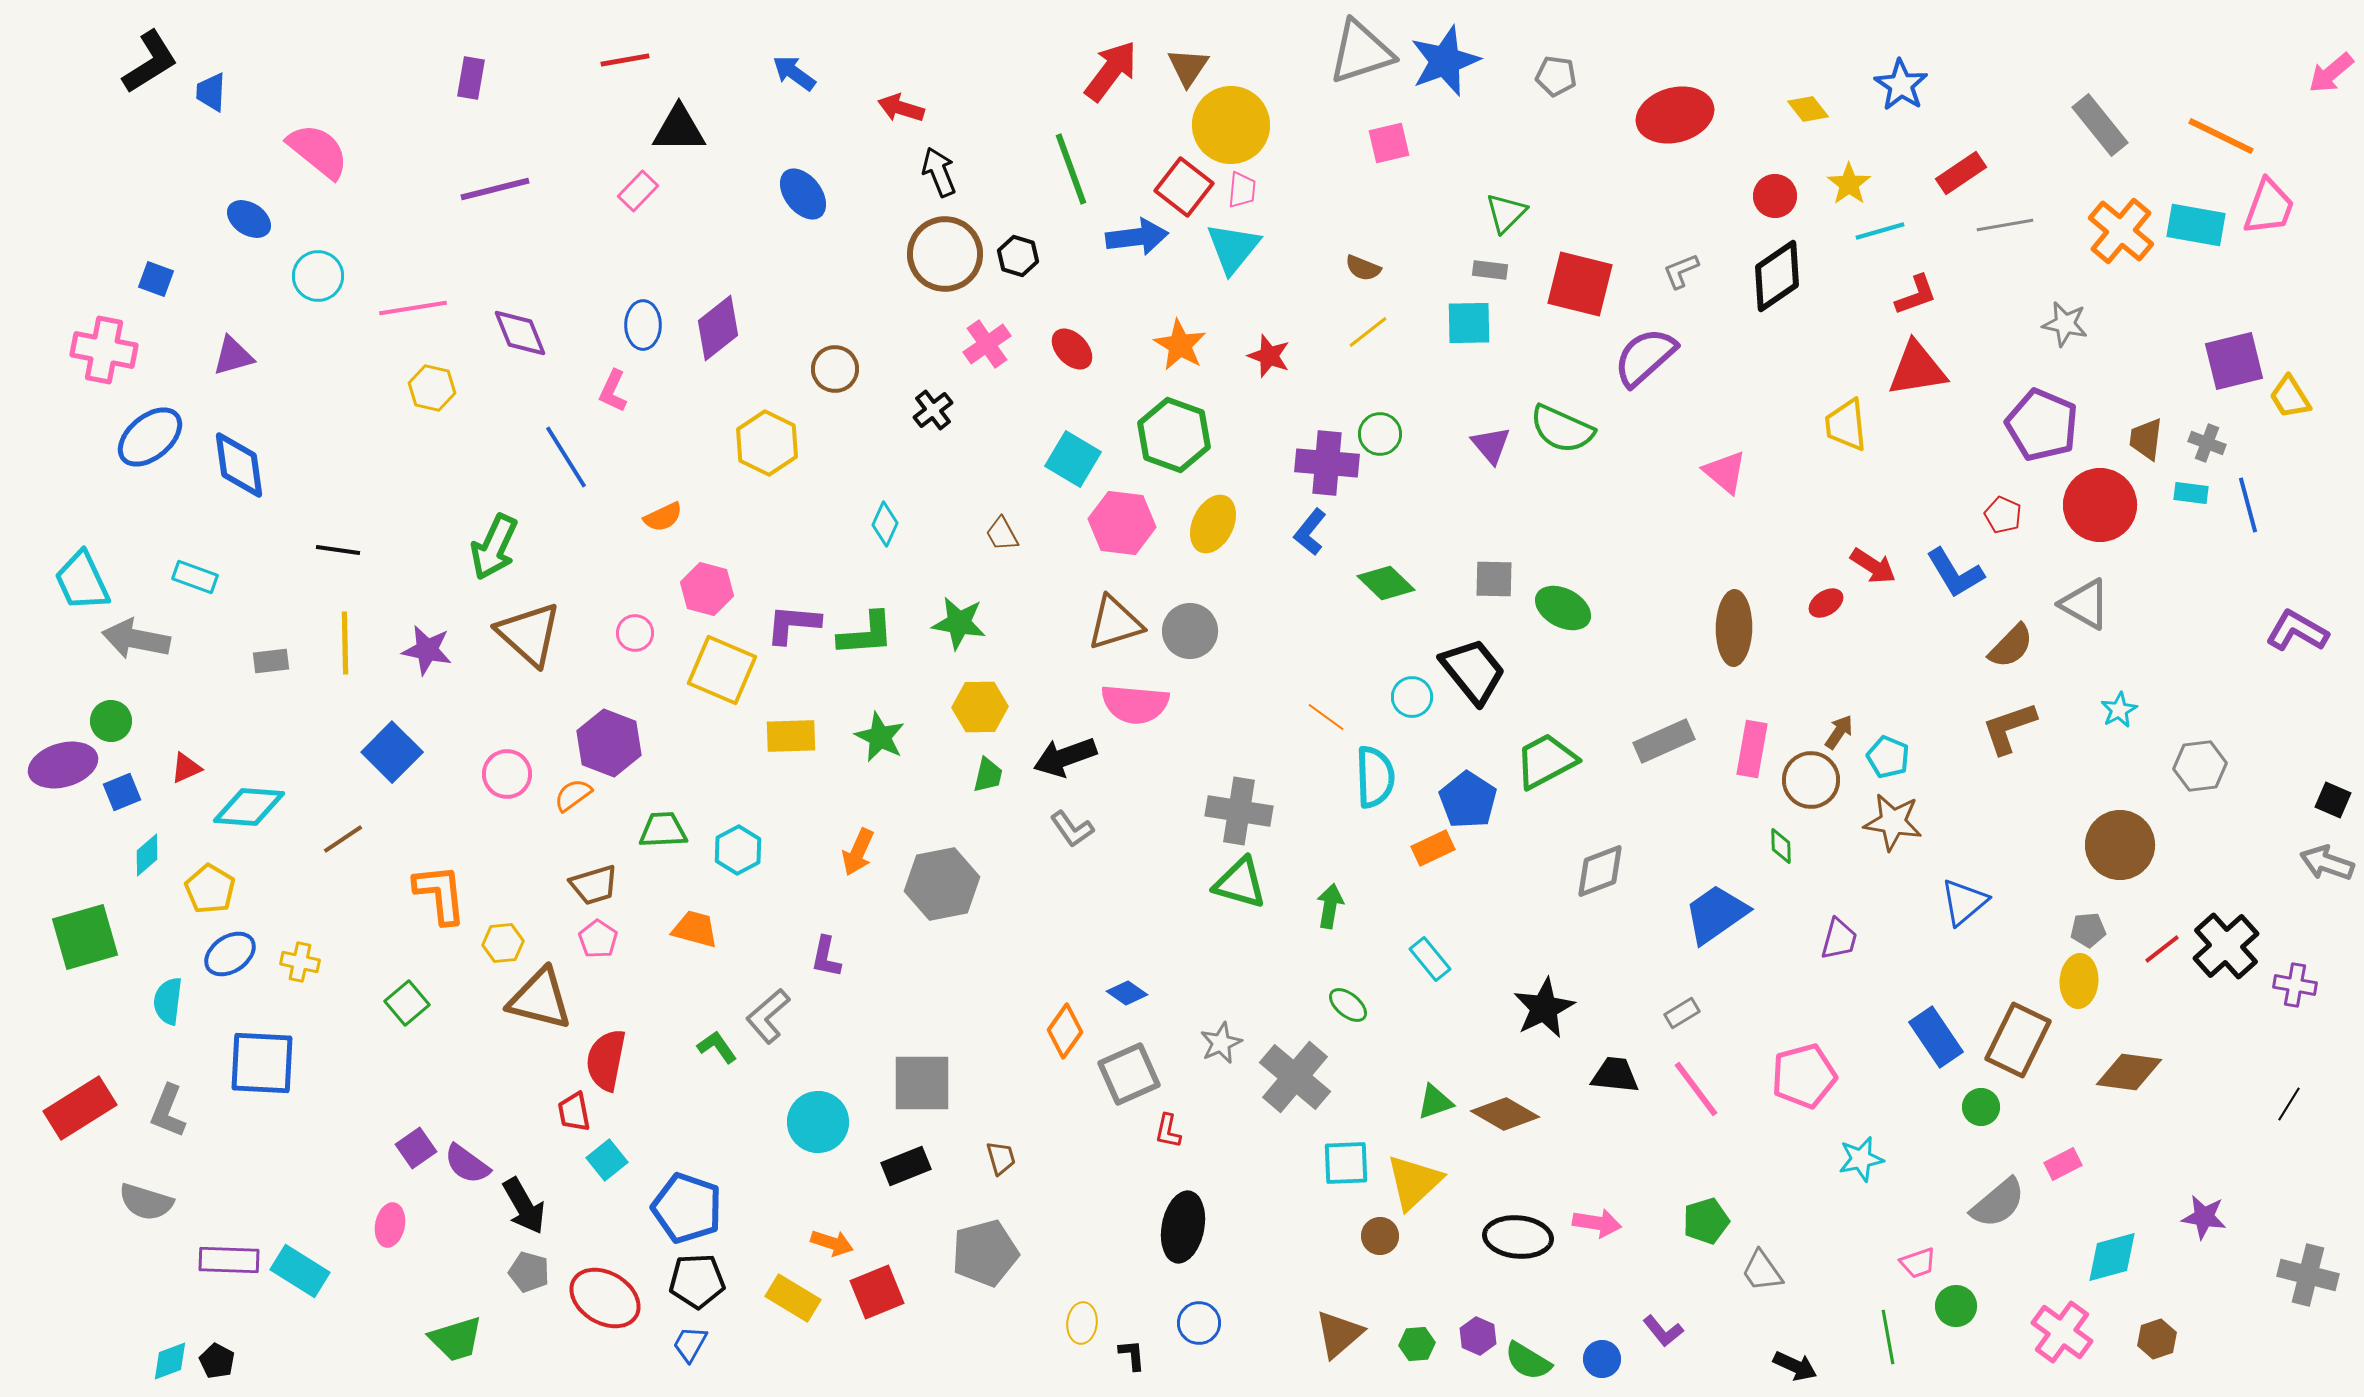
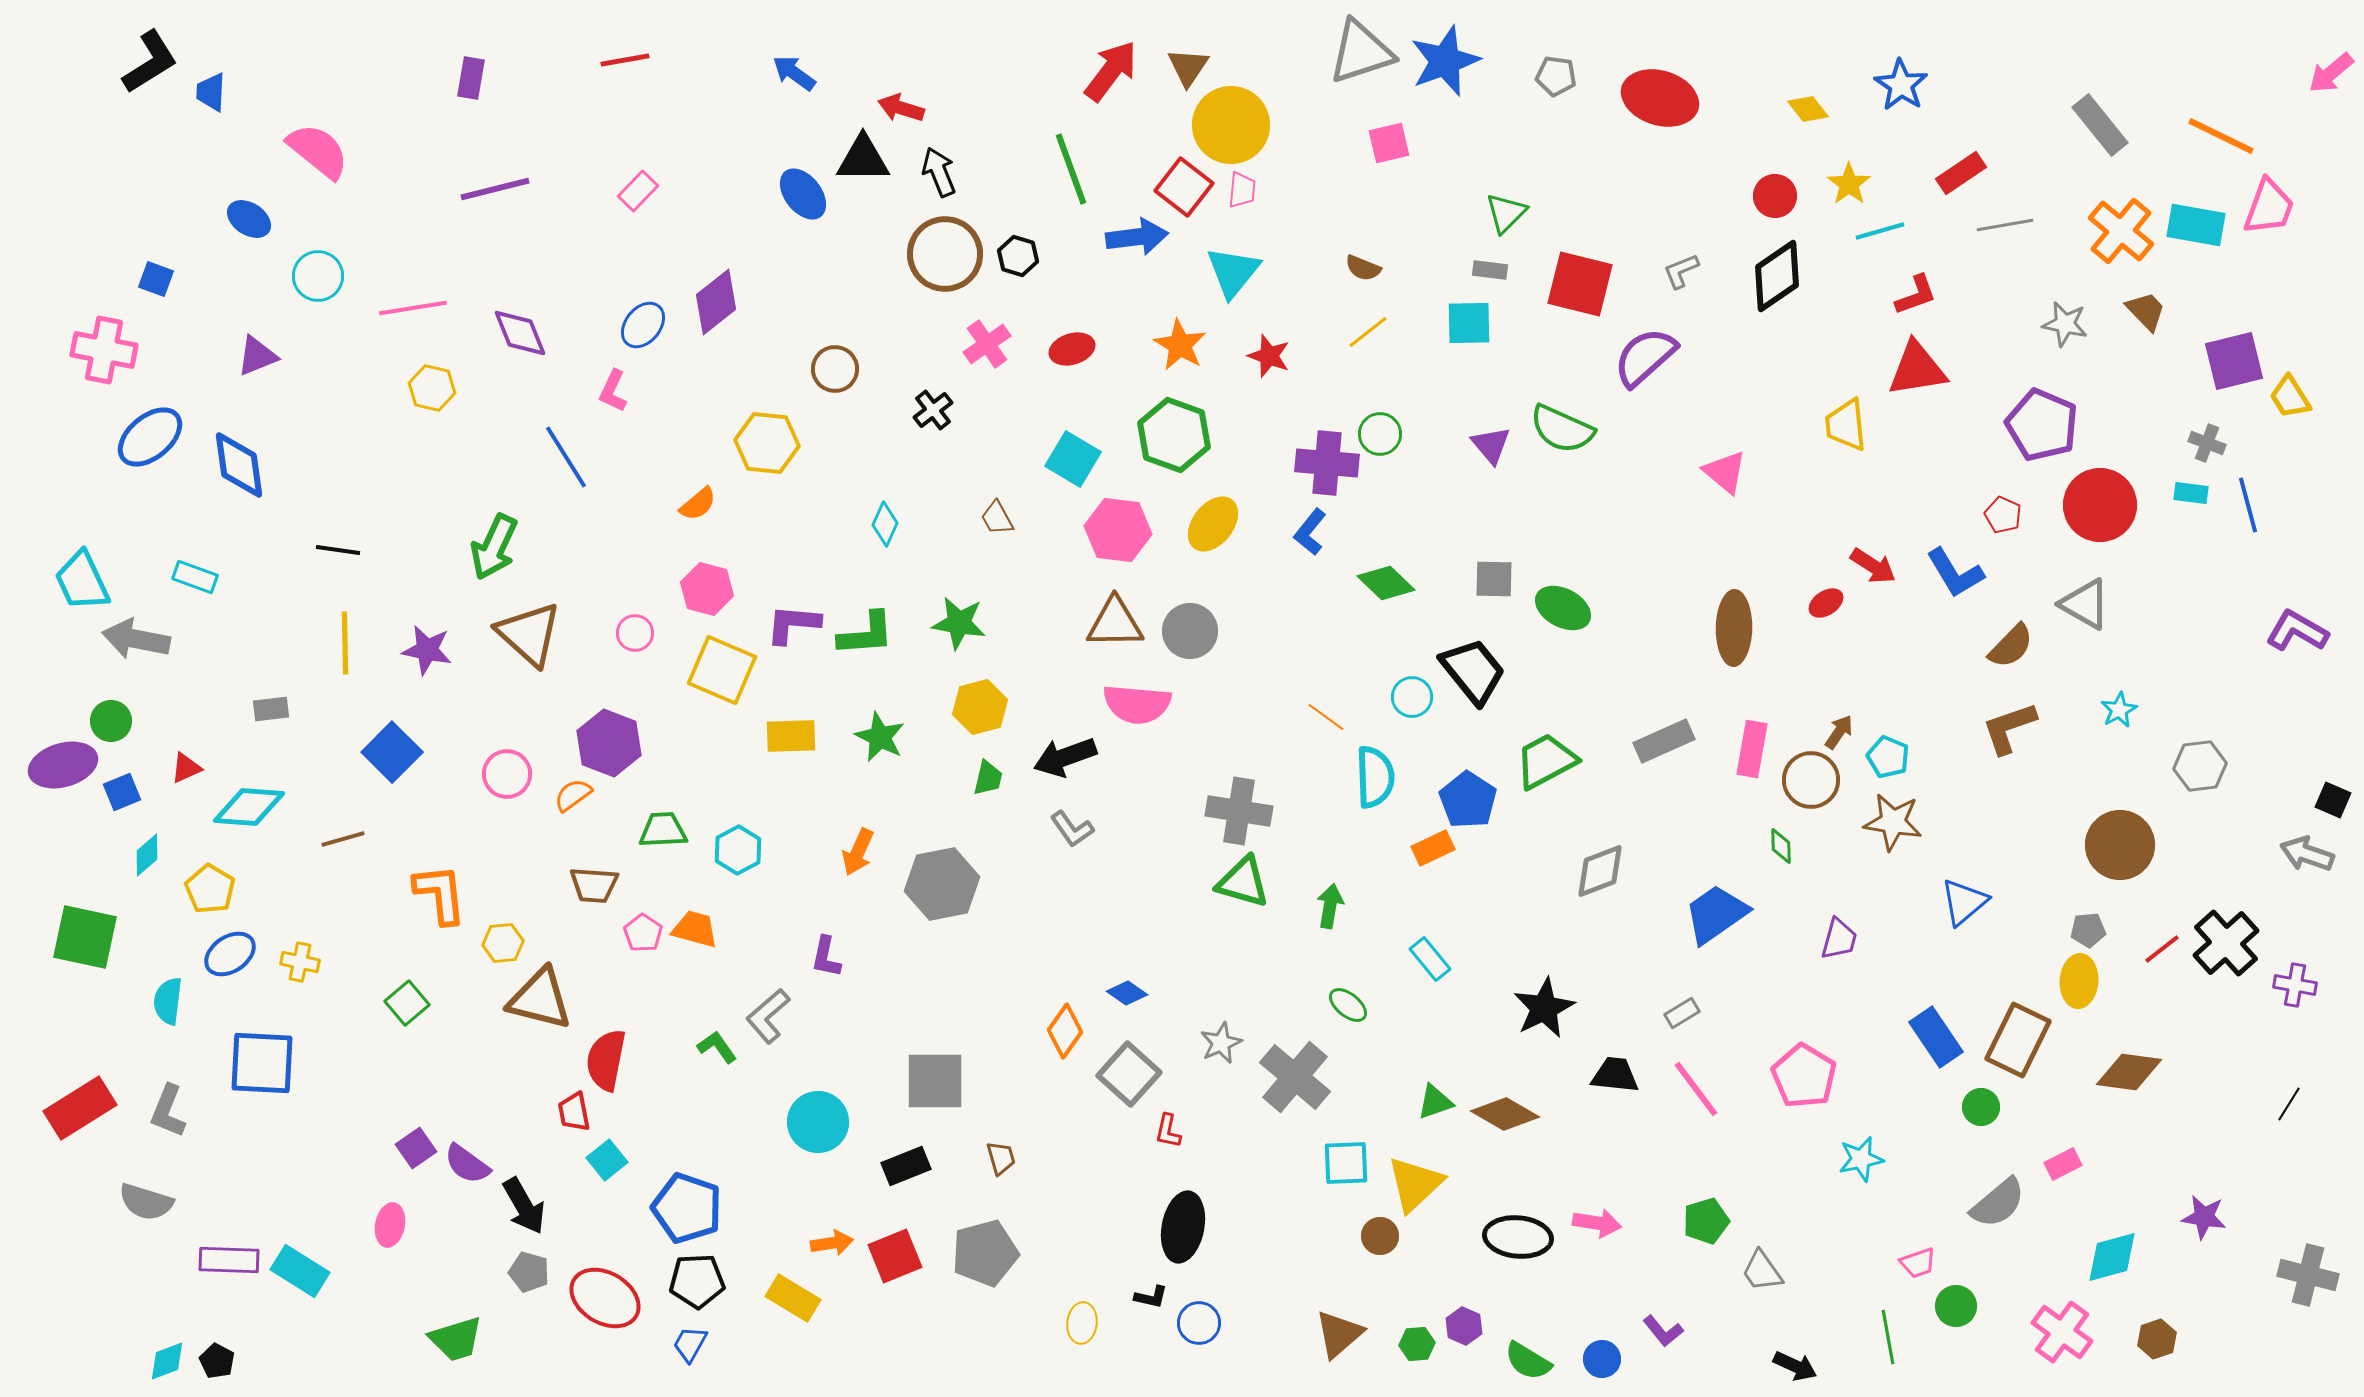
red ellipse at (1675, 115): moved 15 px left, 17 px up; rotated 32 degrees clockwise
black triangle at (679, 129): moved 184 px right, 30 px down
cyan triangle at (1233, 248): moved 24 px down
blue ellipse at (643, 325): rotated 39 degrees clockwise
purple diamond at (718, 328): moved 2 px left, 26 px up
red ellipse at (1072, 349): rotated 63 degrees counterclockwise
purple triangle at (233, 356): moved 24 px right; rotated 6 degrees counterclockwise
brown trapezoid at (2146, 439): moved 128 px up; rotated 129 degrees clockwise
yellow hexagon at (767, 443): rotated 20 degrees counterclockwise
orange semicircle at (663, 517): moved 35 px right, 13 px up; rotated 15 degrees counterclockwise
pink hexagon at (1122, 523): moved 4 px left, 7 px down
yellow ellipse at (1213, 524): rotated 12 degrees clockwise
brown trapezoid at (1002, 534): moved 5 px left, 16 px up
brown triangle at (1115, 623): rotated 16 degrees clockwise
gray rectangle at (271, 661): moved 48 px down
pink semicircle at (1135, 704): moved 2 px right
yellow hexagon at (980, 707): rotated 14 degrees counterclockwise
green trapezoid at (988, 775): moved 3 px down
brown line at (343, 839): rotated 18 degrees clockwise
gray arrow at (2327, 863): moved 20 px left, 9 px up
green triangle at (1240, 883): moved 3 px right, 1 px up
brown trapezoid at (594, 885): rotated 21 degrees clockwise
green square at (85, 937): rotated 28 degrees clockwise
pink pentagon at (598, 939): moved 45 px right, 6 px up
black cross at (2226, 946): moved 3 px up
gray square at (1129, 1074): rotated 24 degrees counterclockwise
pink pentagon at (1804, 1076): rotated 26 degrees counterclockwise
gray square at (922, 1083): moved 13 px right, 2 px up
yellow triangle at (1414, 1182): moved 1 px right, 2 px down
orange arrow at (832, 1243): rotated 27 degrees counterclockwise
red square at (877, 1292): moved 18 px right, 36 px up
purple hexagon at (1478, 1336): moved 14 px left, 10 px up
black L-shape at (1132, 1355): moved 19 px right, 58 px up; rotated 108 degrees clockwise
cyan diamond at (170, 1361): moved 3 px left
